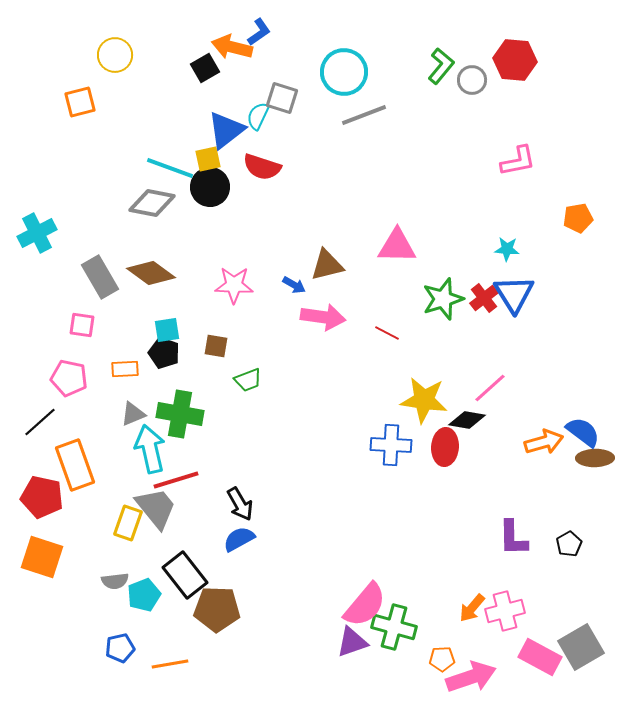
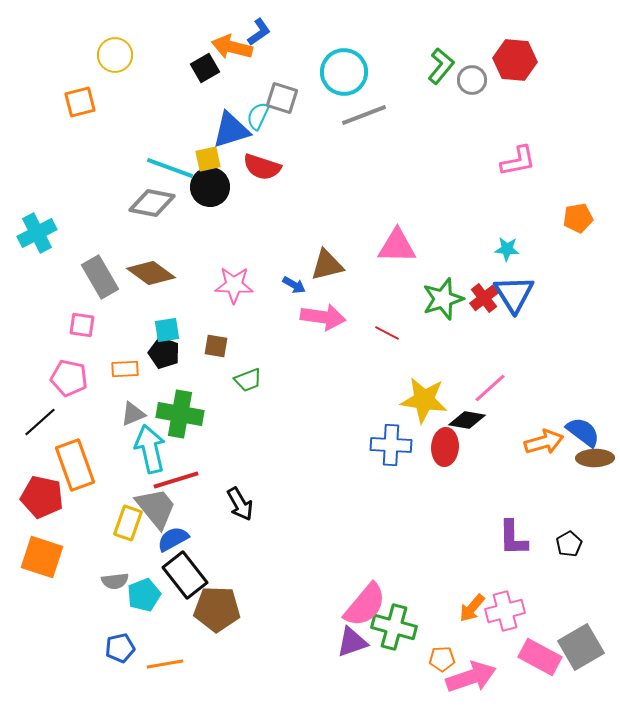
blue triangle at (226, 130): moved 5 px right; rotated 21 degrees clockwise
blue semicircle at (239, 539): moved 66 px left
orange line at (170, 664): moved 5 px left
